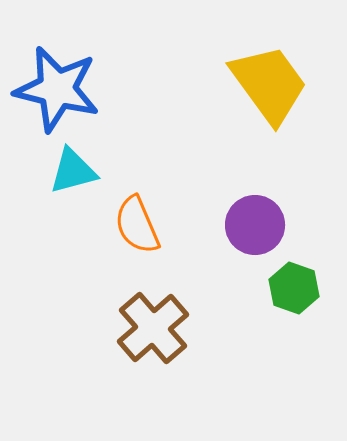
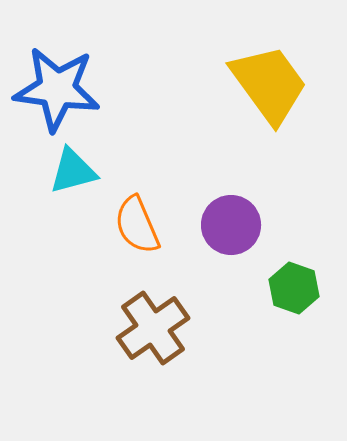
blue star: rotated 6 degrees counterclockwise
purple circle: moved 24 px left
brown cross: rotated 6 degrees clockwise
